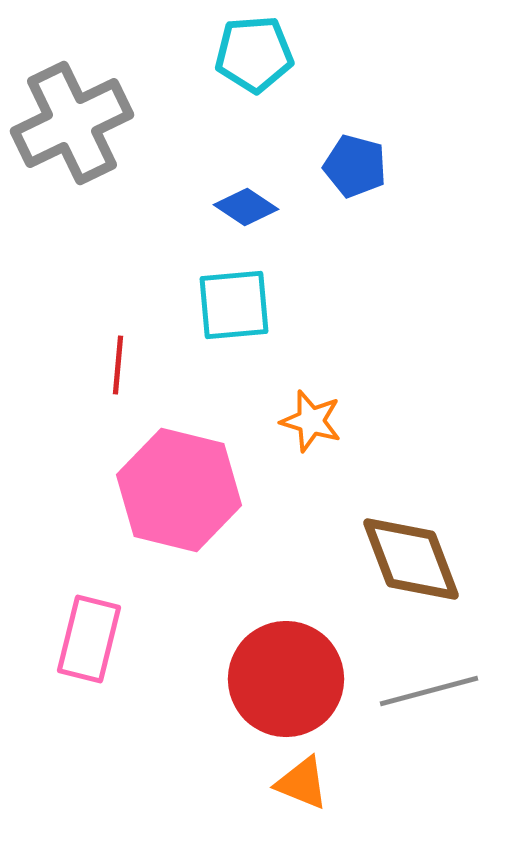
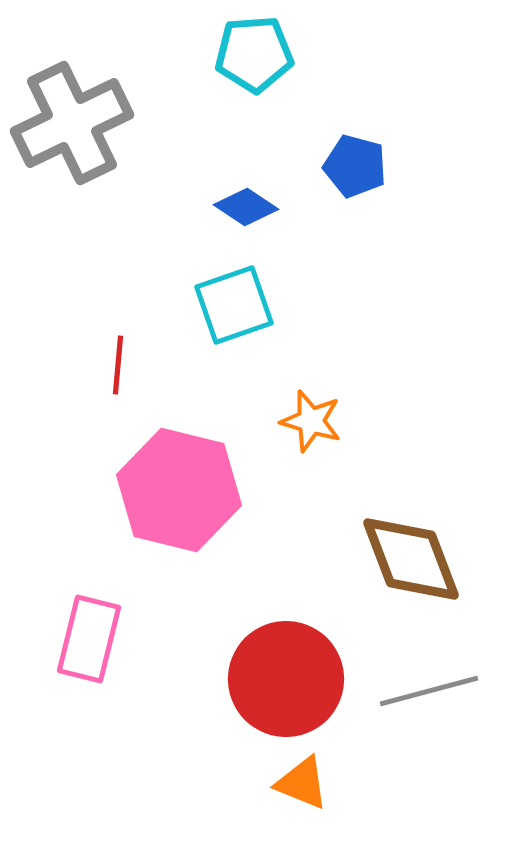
cyan square: rotated 14 degrees counterclockwise
